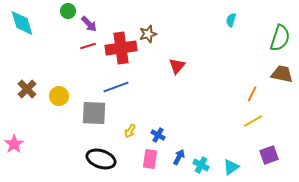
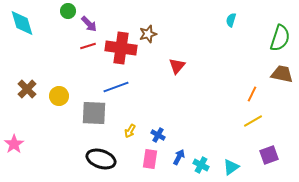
red cross: rotated 16 degrees clockwise
